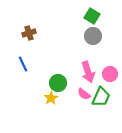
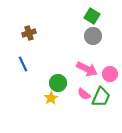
pink arrow: moved 1 px left, 3 px up; rotated 45 degrees counterclockwise
